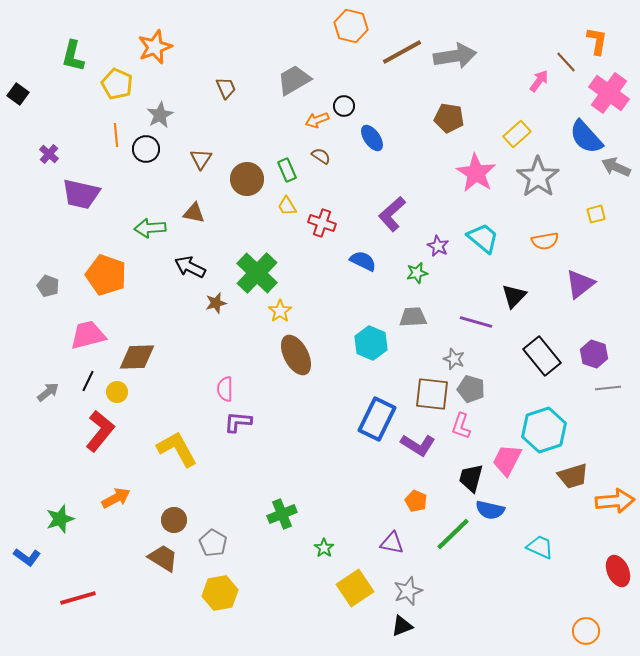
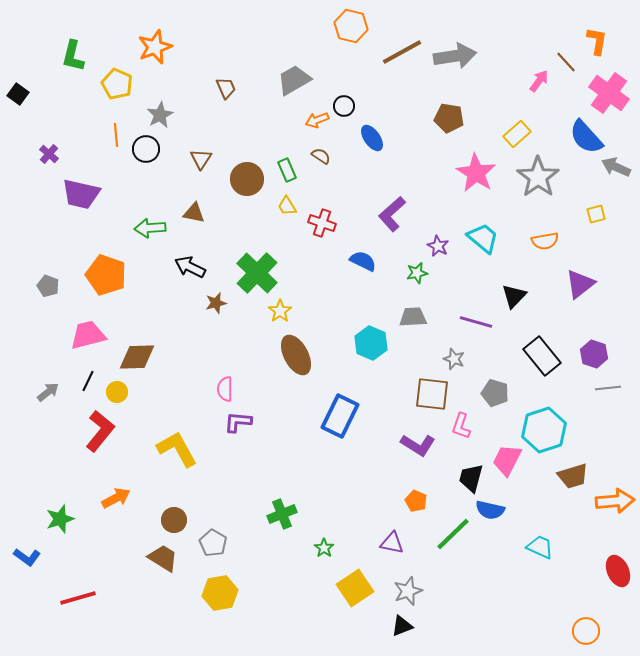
gray pentagon at (471, 389): moved 24 px right, 4 px down
blue rectangle at (377, 419): moved 37 px left, 3 px up
